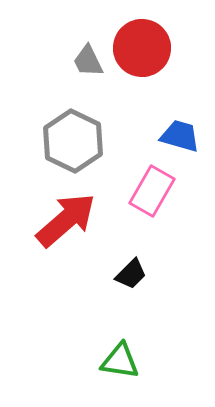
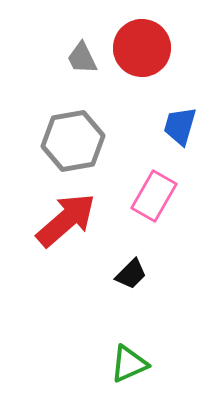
gray trapezoid: moved 6 px left, 3 px up
blue trapezoid: moved 10 px up; rotated 90 degrees counterclockwise
gray hexagon: rotated 24 degrees clockwise
pink rectangle: moved 2 px right, 5 px down
green triangle: moved 9 px right, 3 px down; rotated 33 degrees counterclockwise
